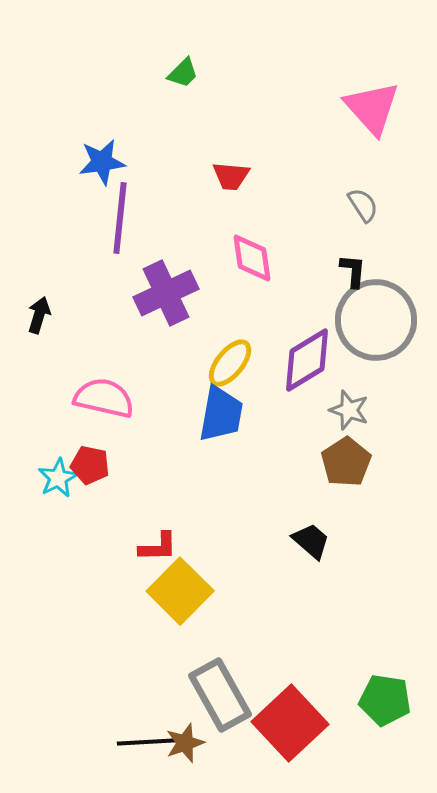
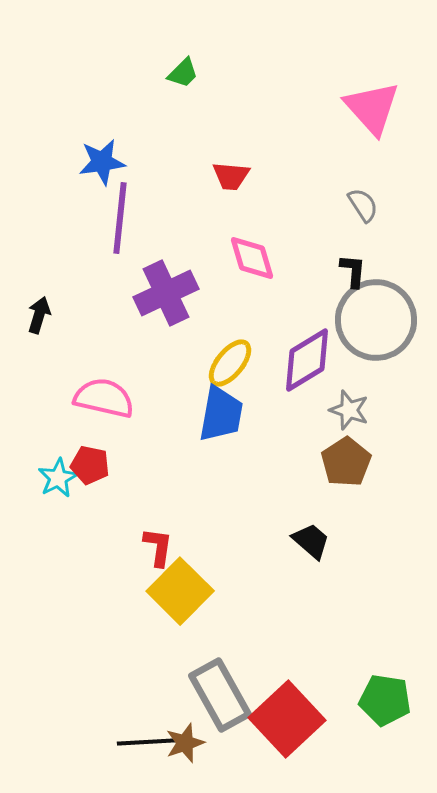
pink diamond: rotated 8 degrees counterclockwise
red L-shape: rotated 81 degrees counterclockwise
red square: moved 3 px left, 4 px up
